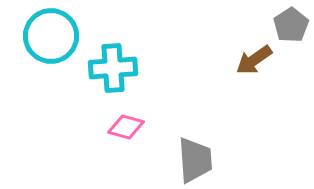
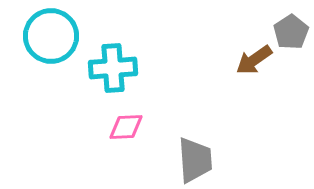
gray pentagon: moved 7 px down
pink diamond: rotated 18 degrees counterclockwise
